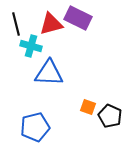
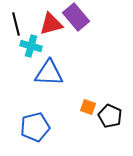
purple rectangle: moved 2 px left, 1 px up; rotated 24 degrees clockwise
